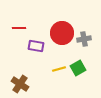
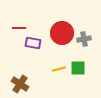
purple rectangle: moved 3 px left, 3 px up
green square: rotated 28 degrees clockwise
